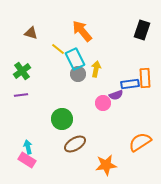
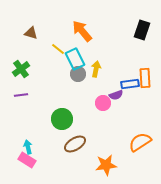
green cross: moved 1 px left, 2 px up
